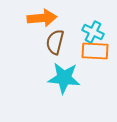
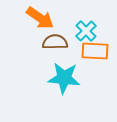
orange arrow: moved 2 px left; rotated 40 degrees clockwise
cyan cross: moved 7 px left, 1 px up; rotated 20 degrees clockwise
brown semicircle: rotated 75 degrees clockwise
